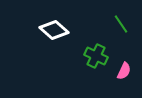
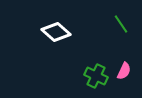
white diamond: moved 2 px right, 2 px down
green cross: moved 20 px down
